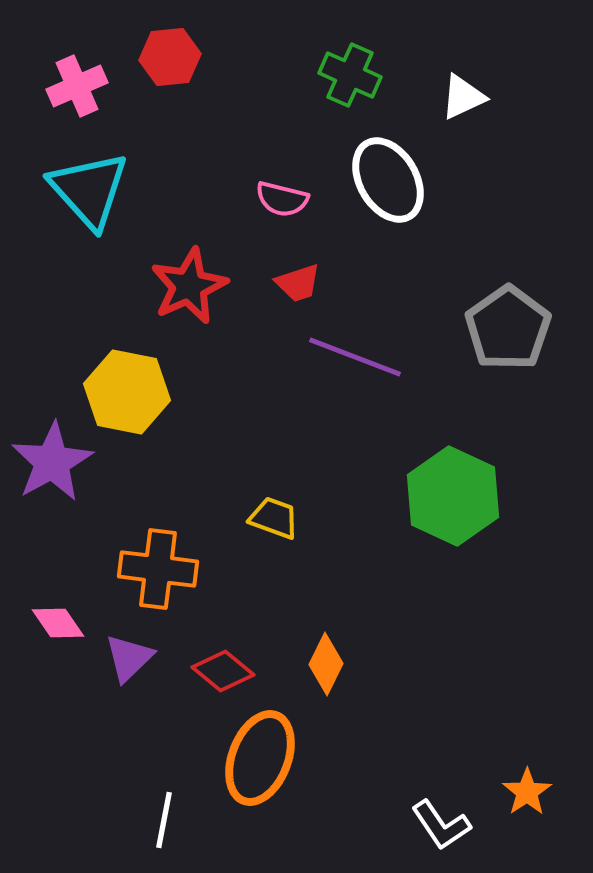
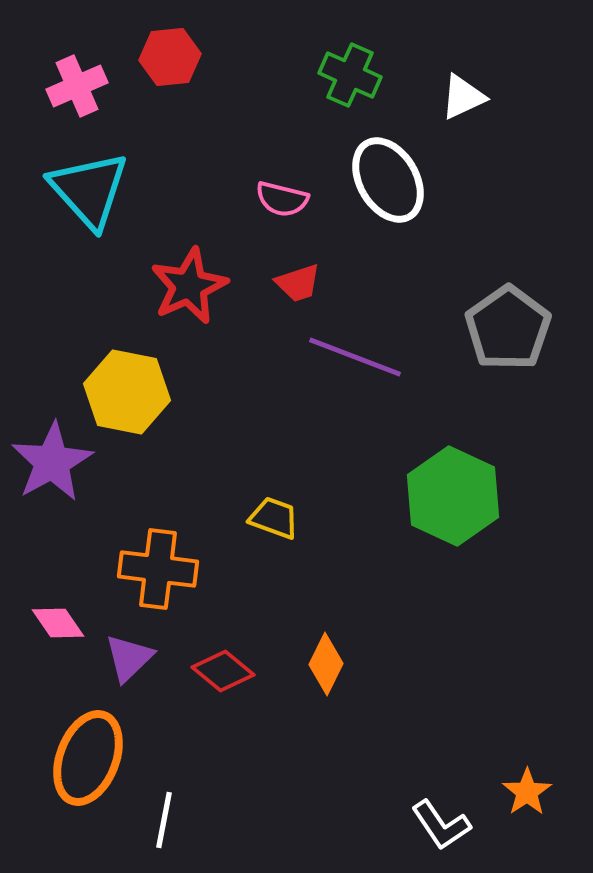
orange ellipse: moved 172 px left
